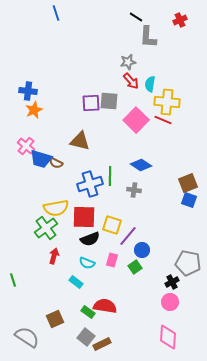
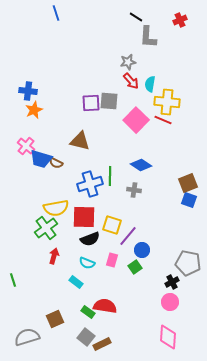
gray semicircle at (27, 337): rotated 50 degrees counterclockwise
